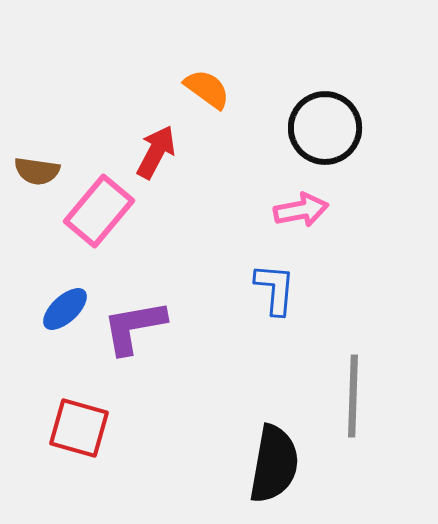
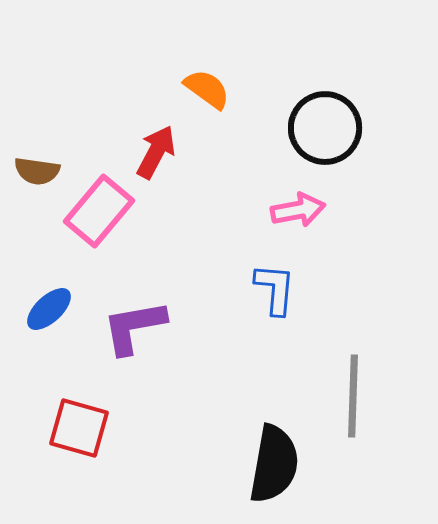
pink arrow: moved 3 px left
blue ellipse: moved 16 px left
